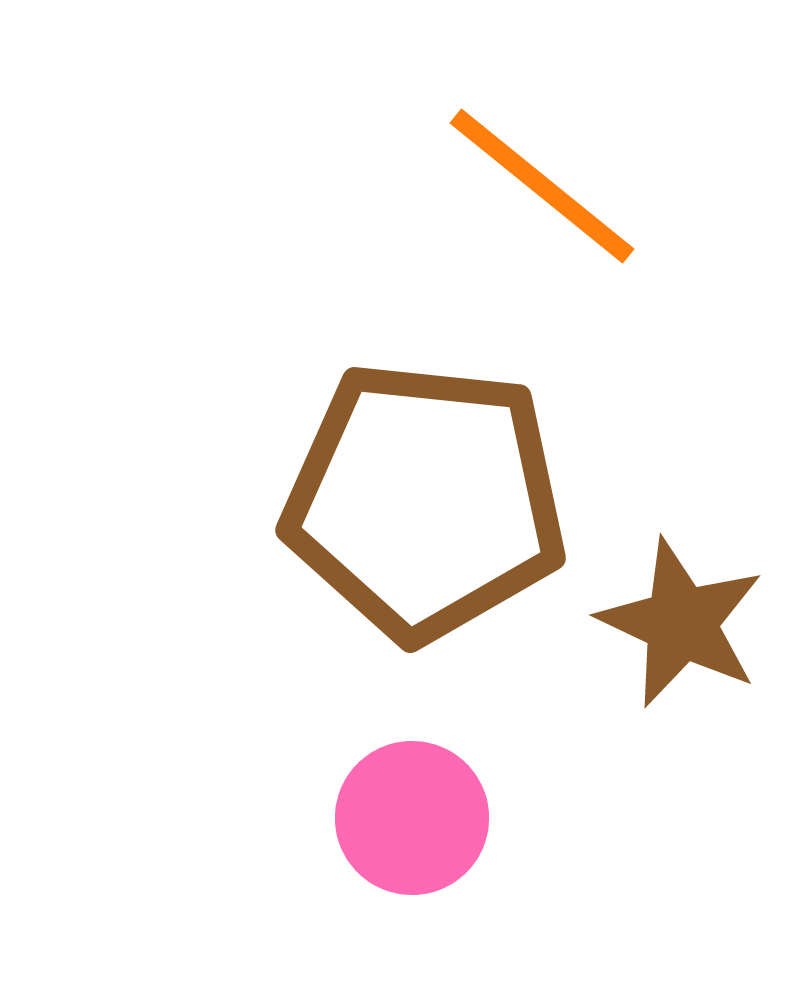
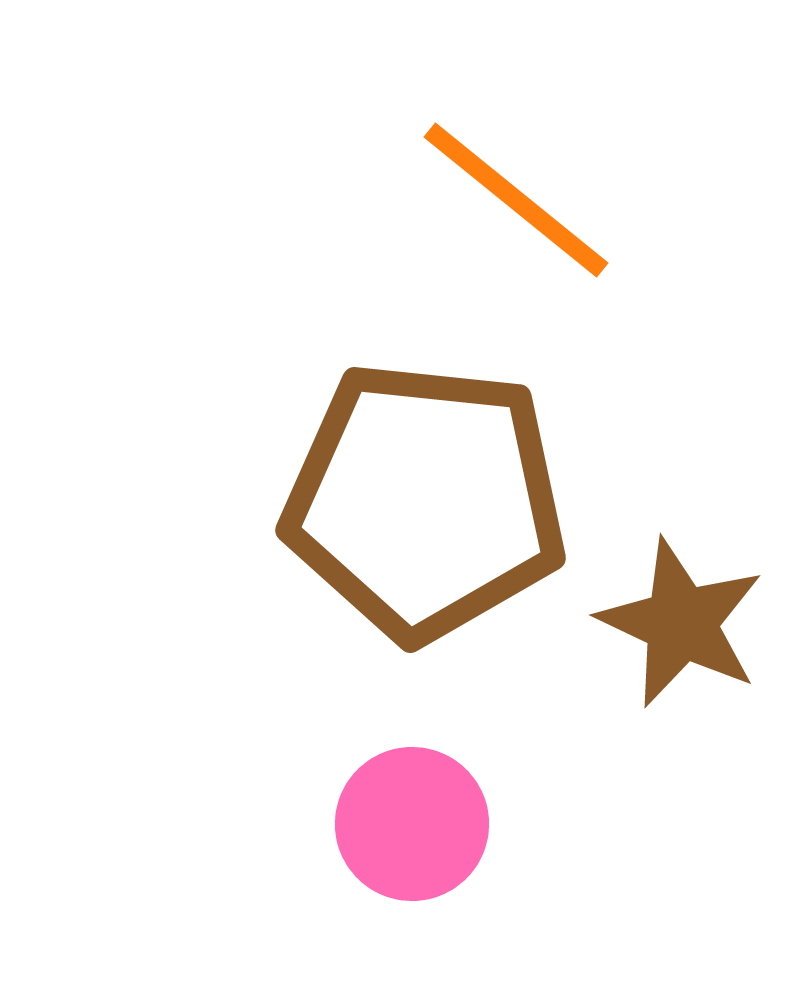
orange line: moved 26 px left, 14 px down
pink circle: moved 6 px down
